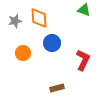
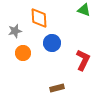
gray star: moved 10 px down
